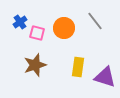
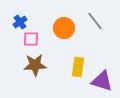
pink square: moved 6 px left, 6 px down; rotated 14 degrees counterclockwise
brown star: rotated 15 degrees clockwise
purple triangle: moved 3 px left, 4 px down
